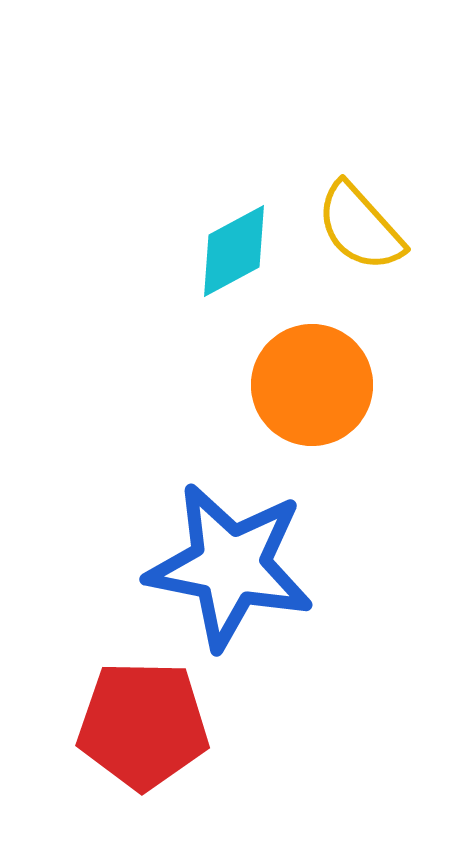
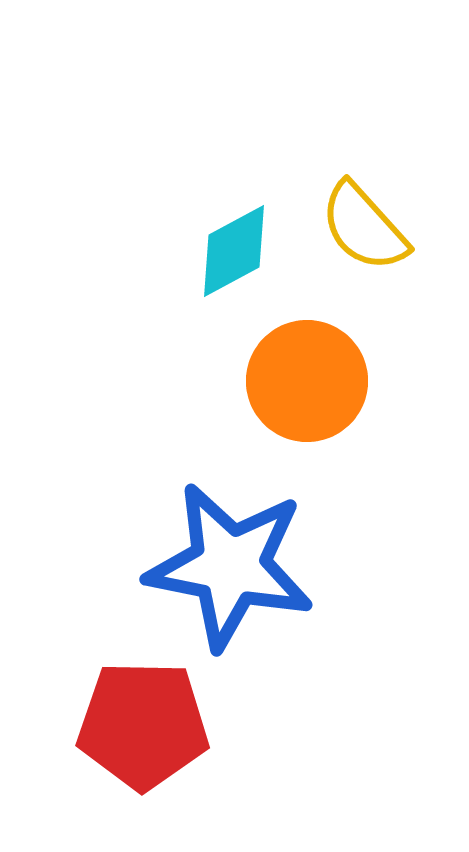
yellow semicircle: moved 4 px right
orange circle: moved 5 px left, 4 px up
